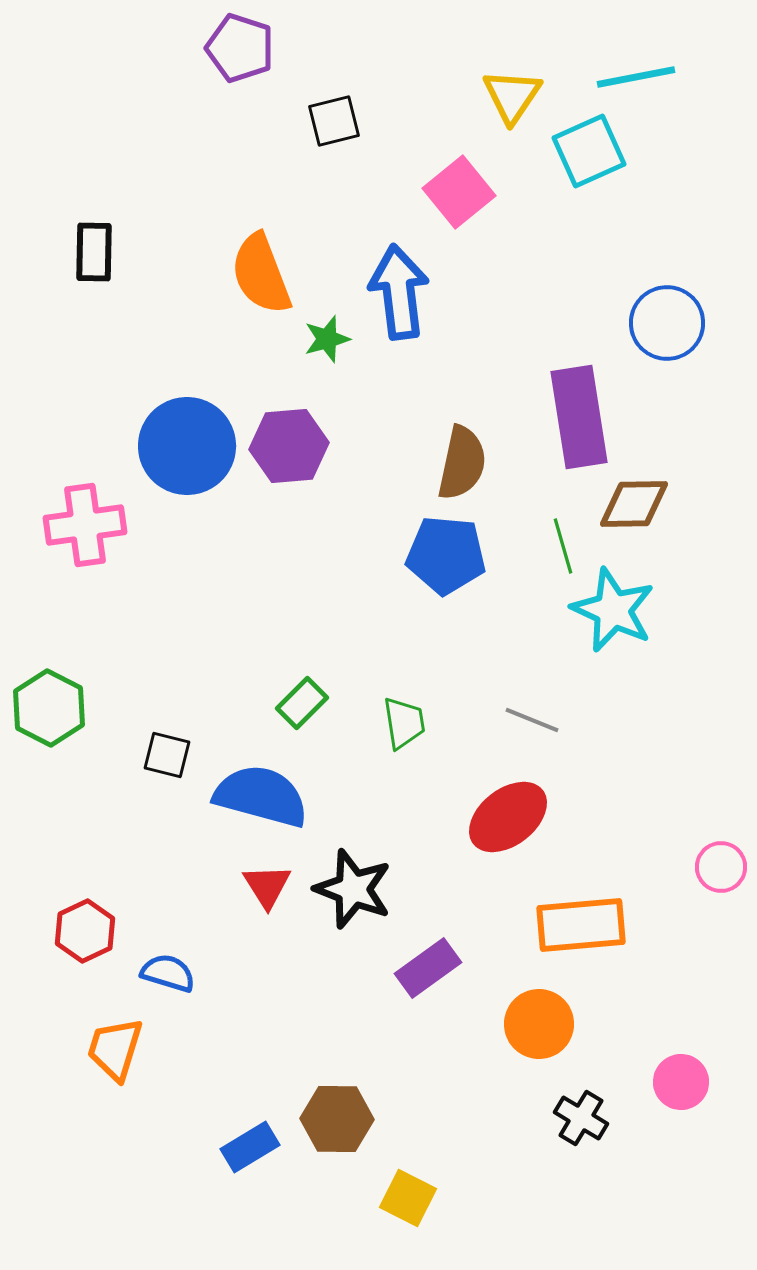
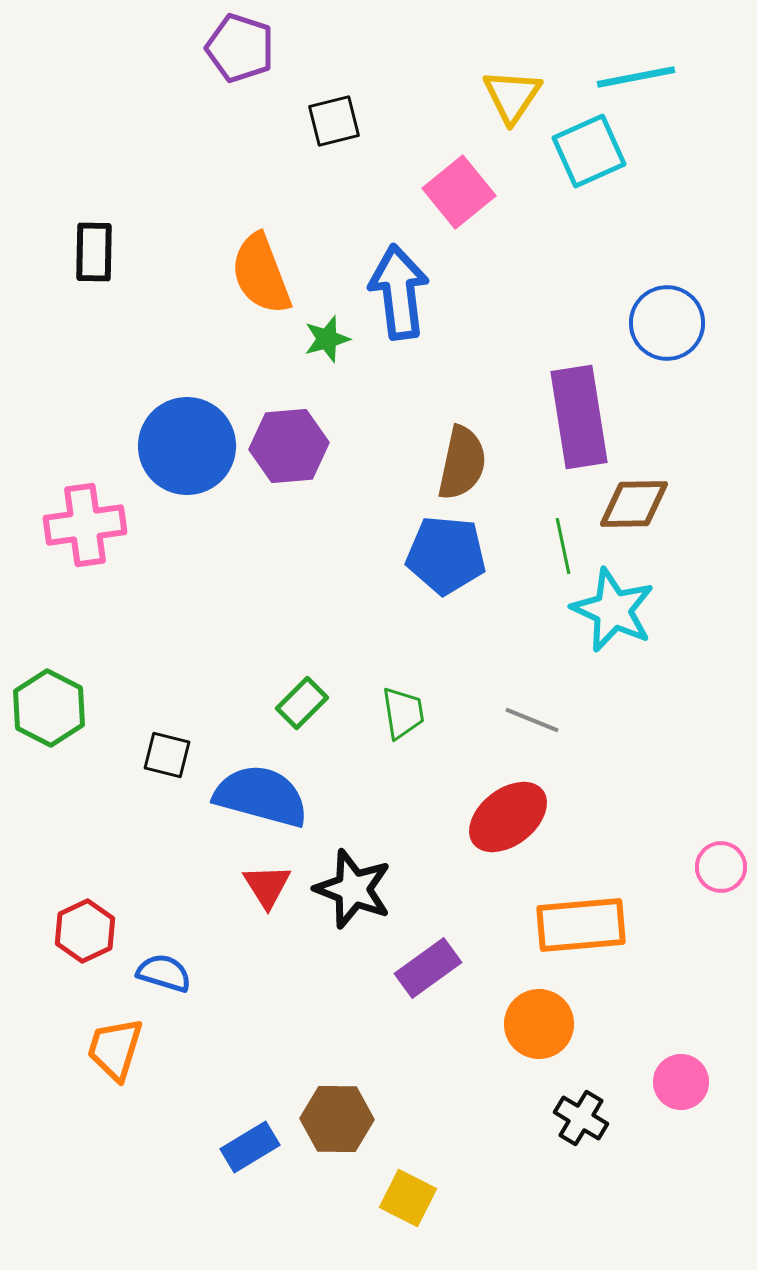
green line at (563, 546): rotated 4 degrees clockwise
green trapezoid at (404, 723): moved 1 px left, 10 px up
blue semicircle at (168, 973): moved 4 px left
